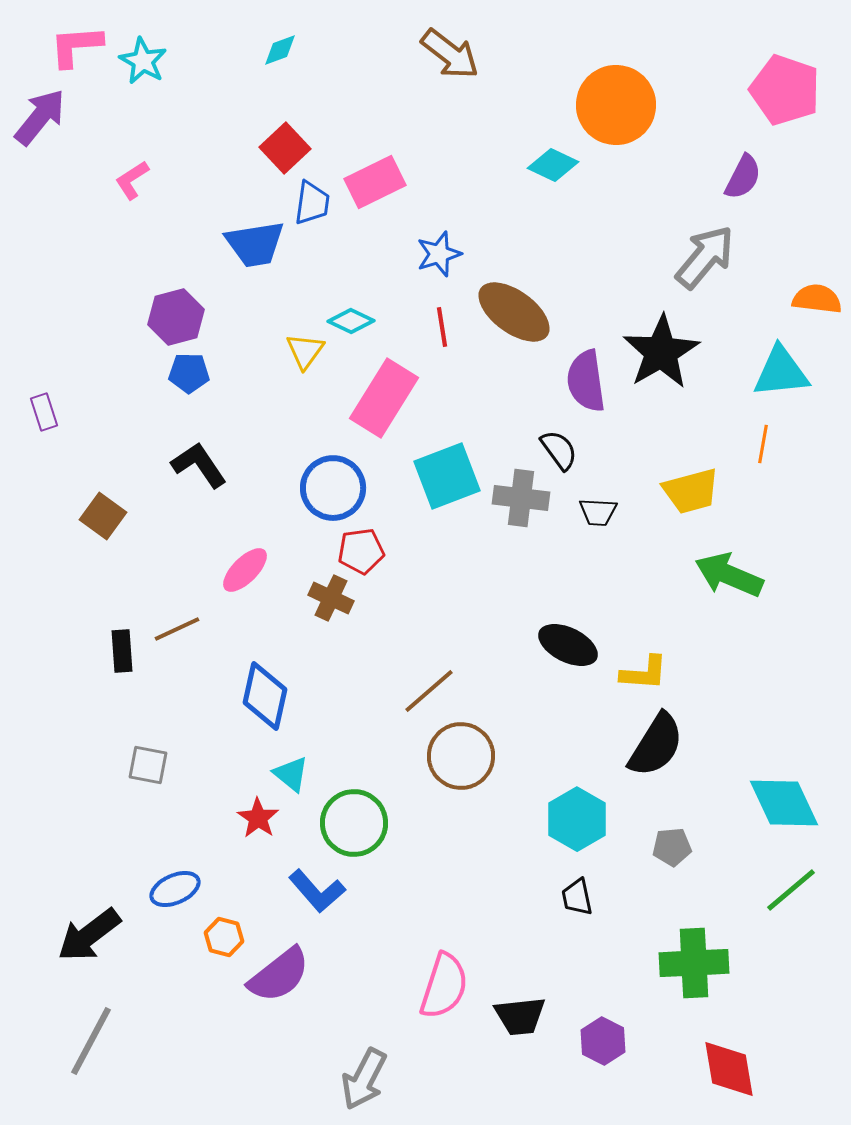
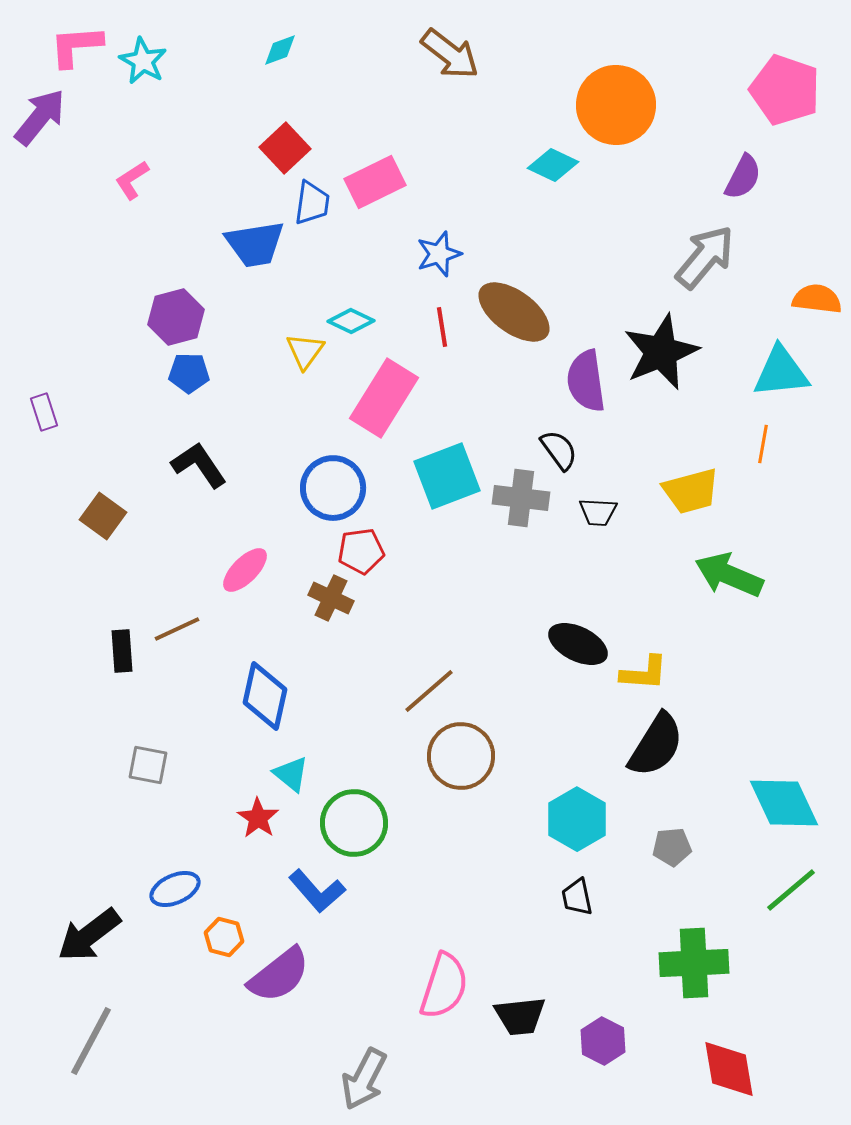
black star at (661, 352): rotated 8 degrees clockwise
black ellipse at (568, 645): moved 10 px right, 1 px up
